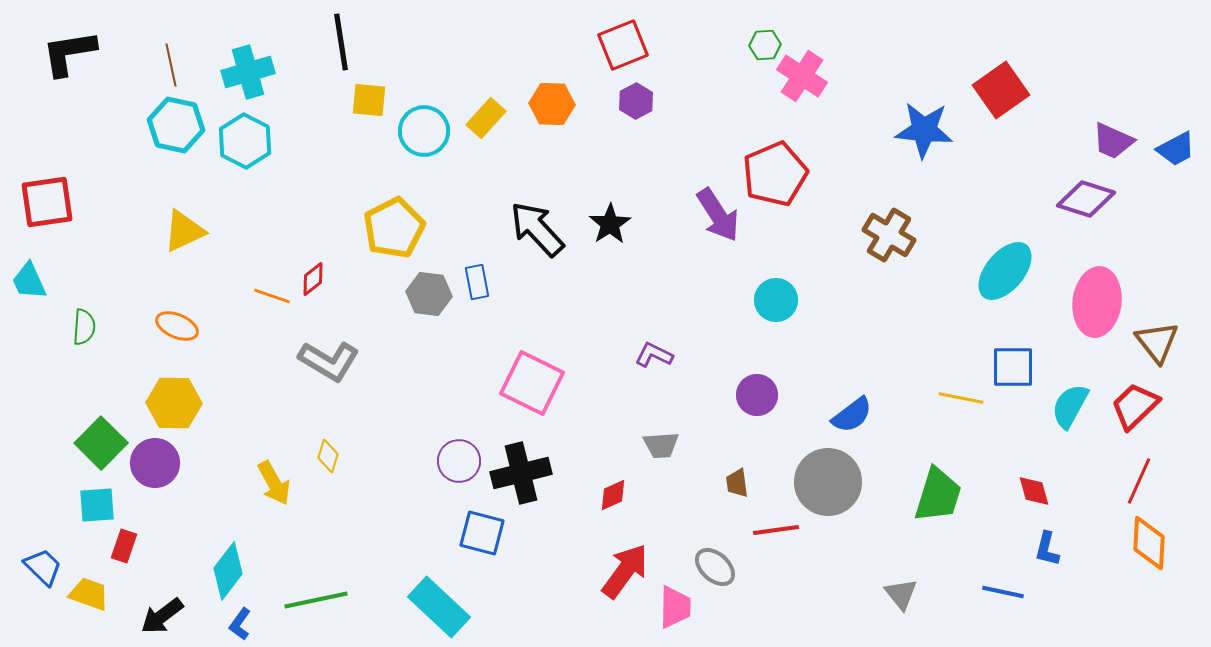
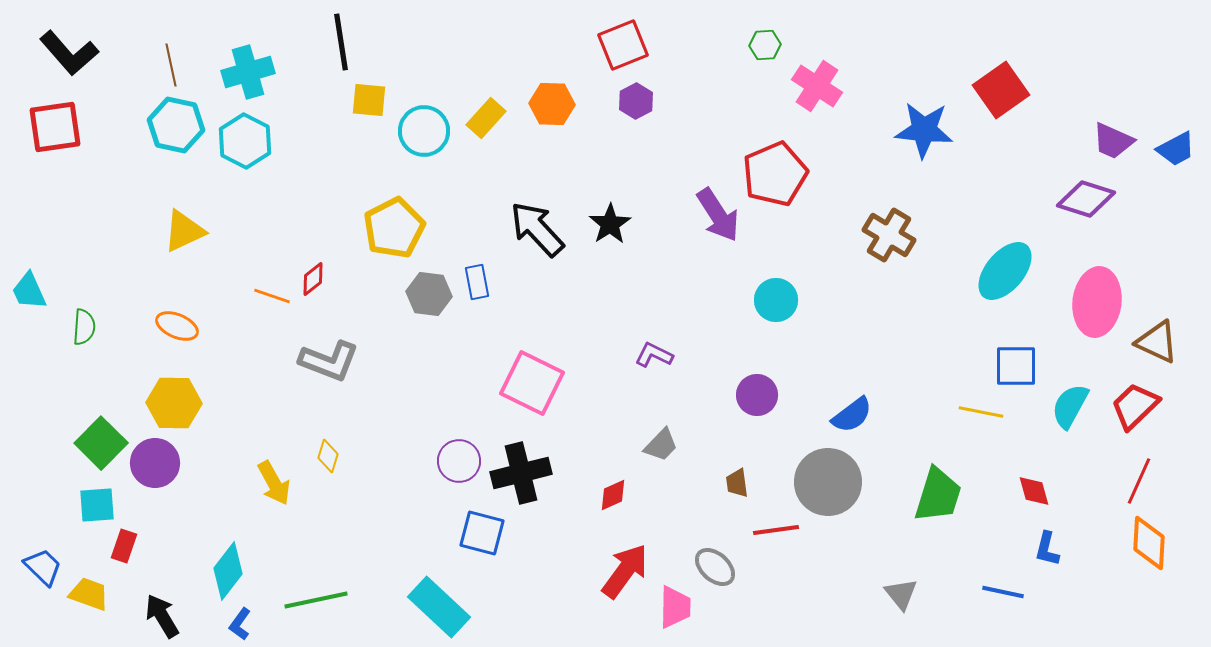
black L-shape at (69, 53): rotated 122 degrees counterclockwise
pink cross at (802, 76): moved 15 px right, 10 px down
red square at (47, 202): moved 8 px right, 75 px up
cyan trapezoid at (29, 281): moved 10 px down
brown triangle at (1157, 342): rotated 27 degrees counterclockwise
gray L-shape at (329, 361): rotated 10 degrees counterclockwise
blue square at (1013, 367): moved 3 px right, 1 px up
yellow line at (961, 398): moved 20 px right, 14 px down
gray trapezoid at (661, 445): rotated 42 degrees counterclockwise
black arrow at (162, 616): rotated 96 degrees clockwise
